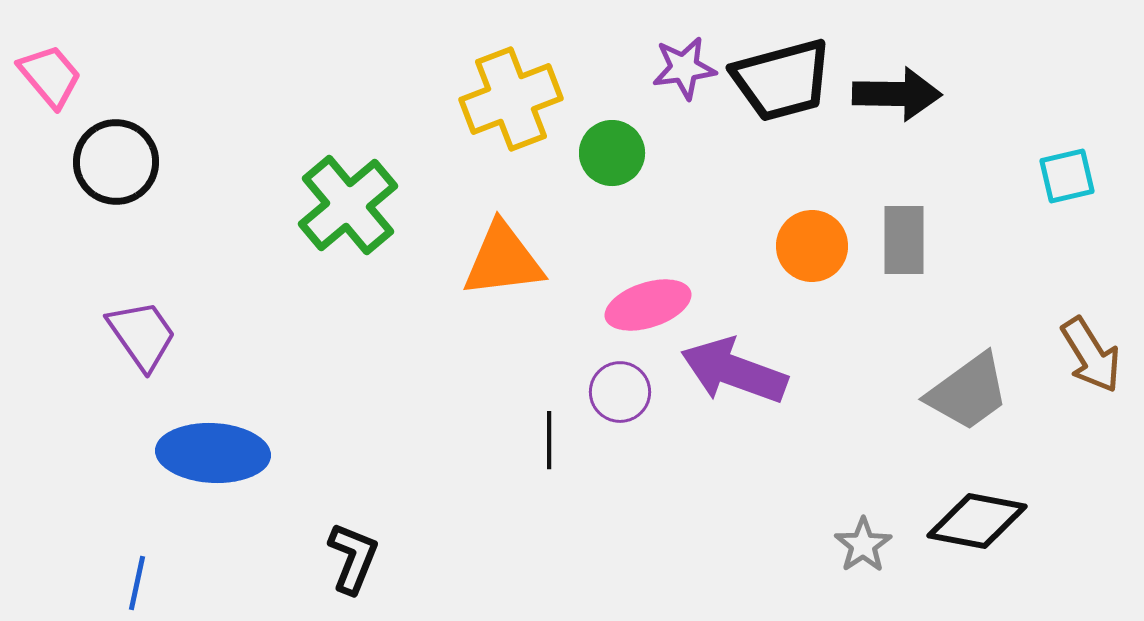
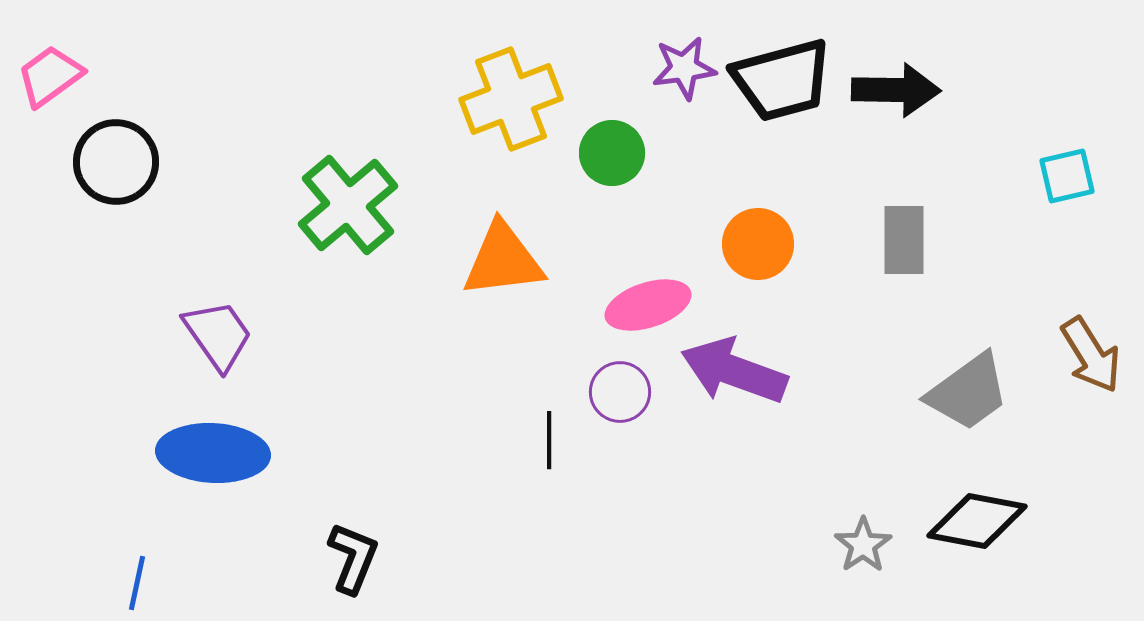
pink trapezoid: rotated 86 degrees counterclockwise
black arrow: moved 1 px left, 4 px up
orange circle: moved 54 px left, 2 px up
purple trapezoid: moved 76 px right
